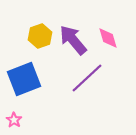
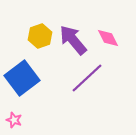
pink diamond: rotated 10 degrees counterclockwise
blue square: moved 2 px left, 1 px up; rotated 16 degrees counterclockwise
pink star: rotated 14 degrees counterclockwise
